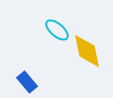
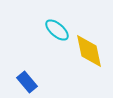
yellow diamond: moved 2 px right
